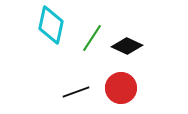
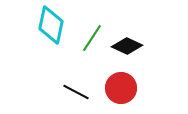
black line: rotated 48 degrees clockwise
